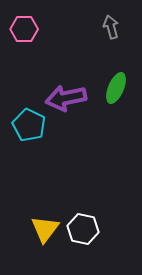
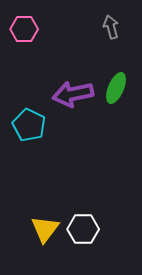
purple arrow: moved 7 px right, 4 px up
white hexagon: rotated 12 degrees counterclockwise
